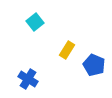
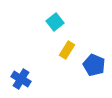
cyan square: moved 20 px right
blue cross: moved 7 px left
